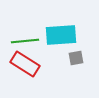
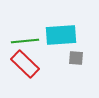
gray square: rotated 14 degrees clockwise
red rectangle: rotated 12 degrees clockwise
